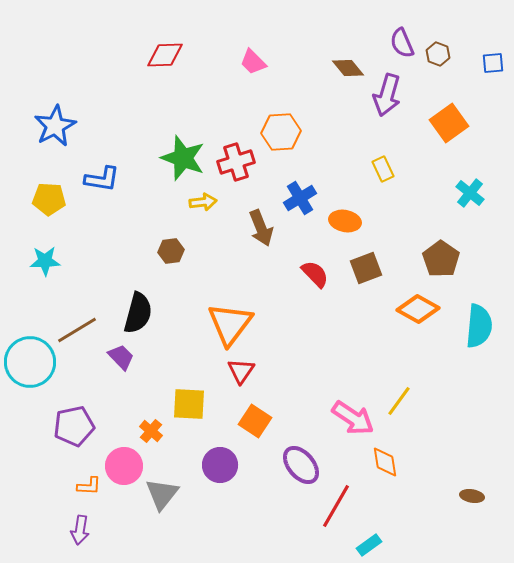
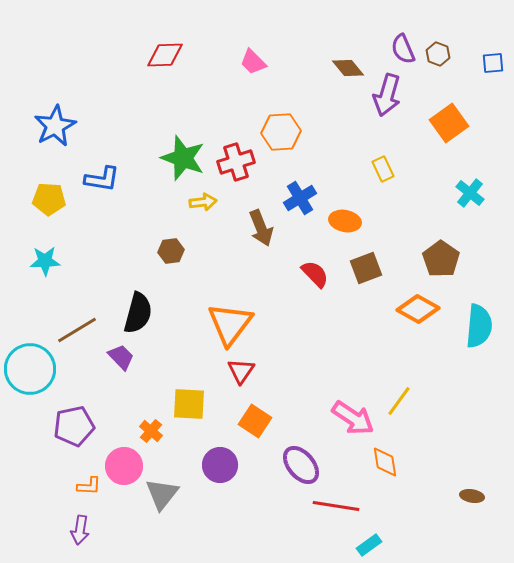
purple semicircle at (402, 43): moved 1 px right, 6 px down
cyan circle at (30, 362): moved 7 px down
red line at (336, 506): rotated 69 degrees clockwise
